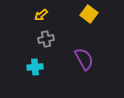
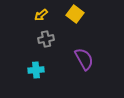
yellow square: moved 14 px left
cyan cross: moved 1 px right, 3 px down
